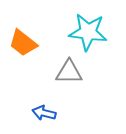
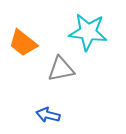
gray triangle: moved 8 px left, 3 px up; rotated 12 degrees counterclockwise
blue arrow: moved 4 px right, 2 px down
